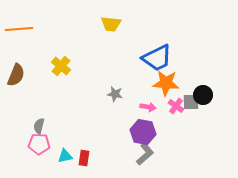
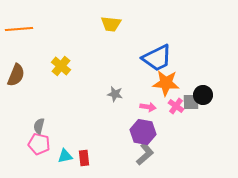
pink pentagon: rotated 10 degrees clockwise
red rectangle: rotated 14 degrees counterclockwise
